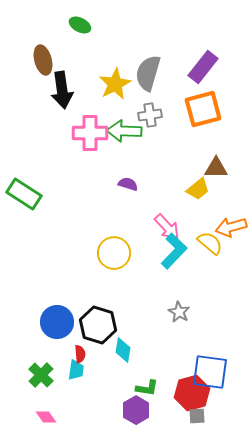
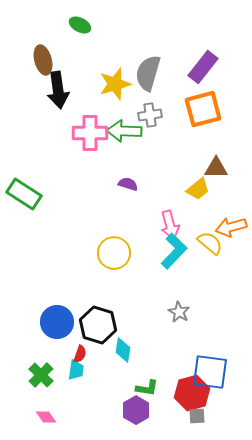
yellow star: rotated 12 degrees clockwise
black arrow: moved 4 px left
pink arrow: moved 3 px right, 2 px up; rotated 28 degrees clockwise
red semicircle: rotated 24 degrees clockwise
